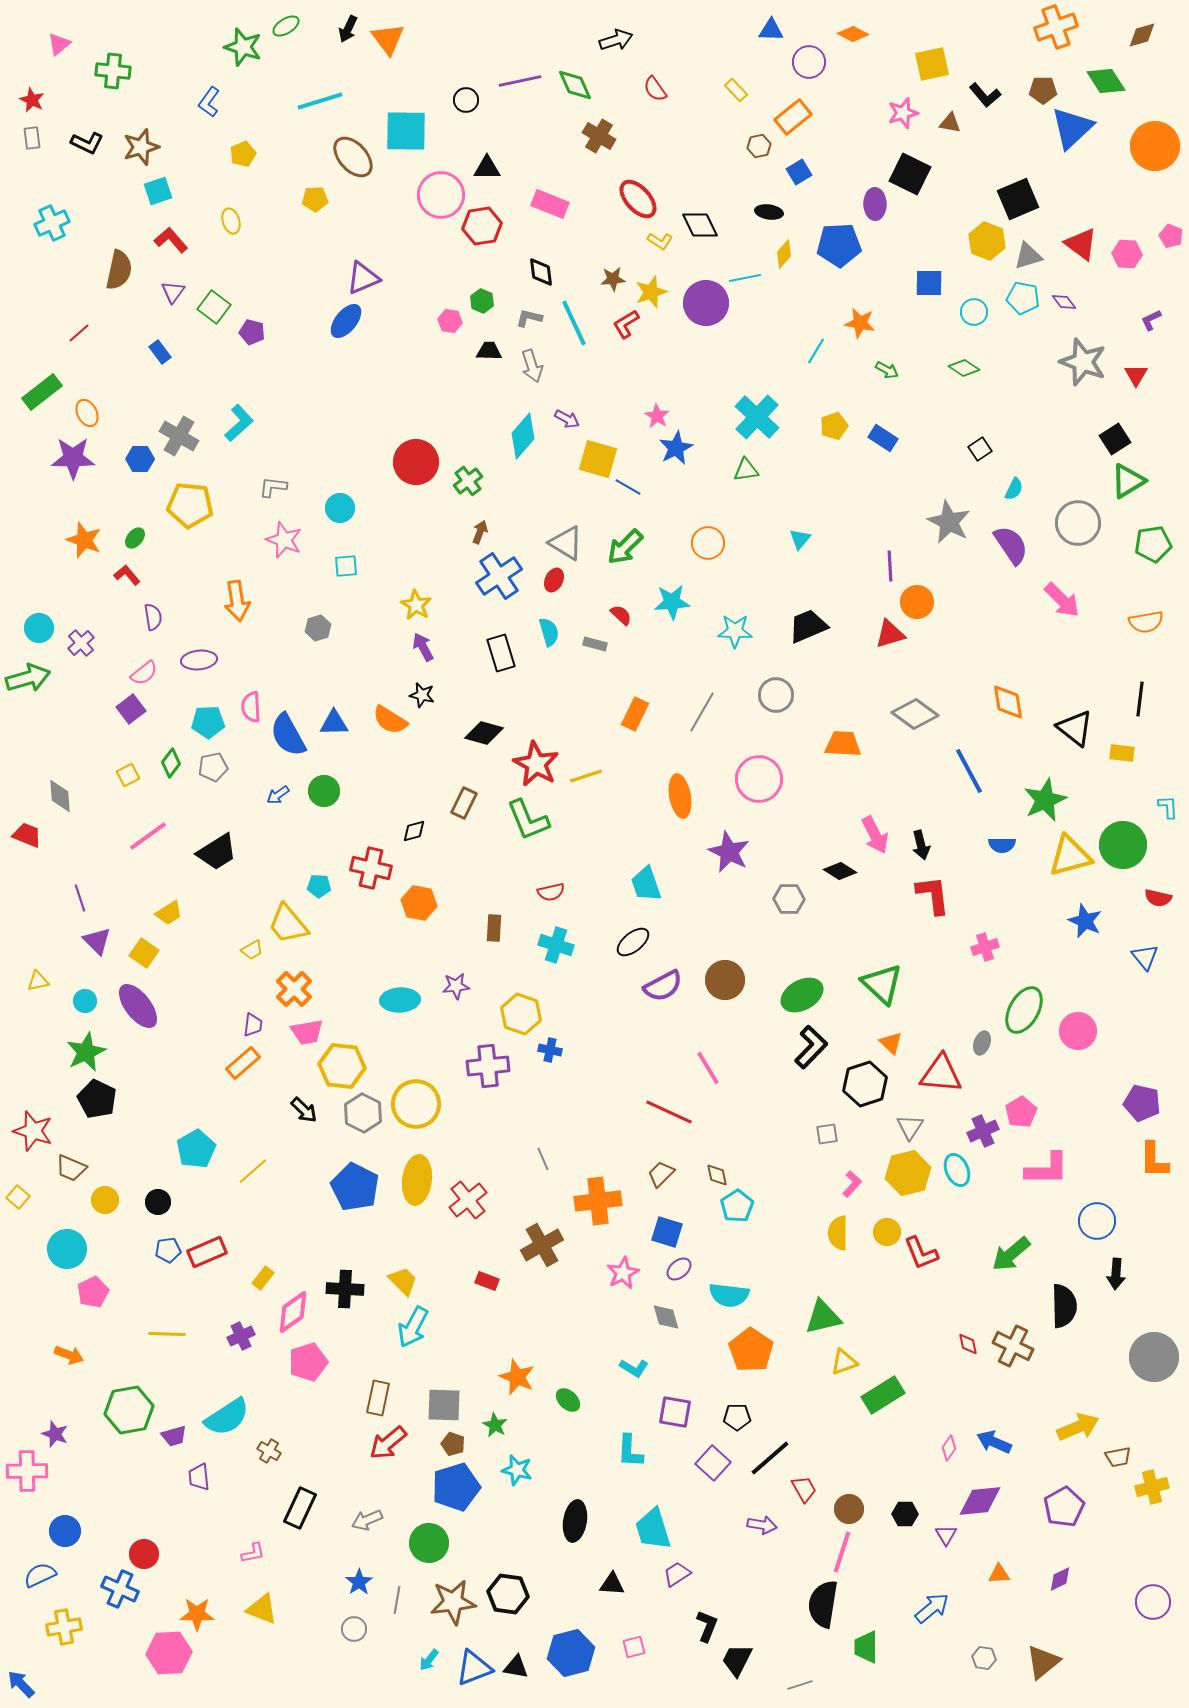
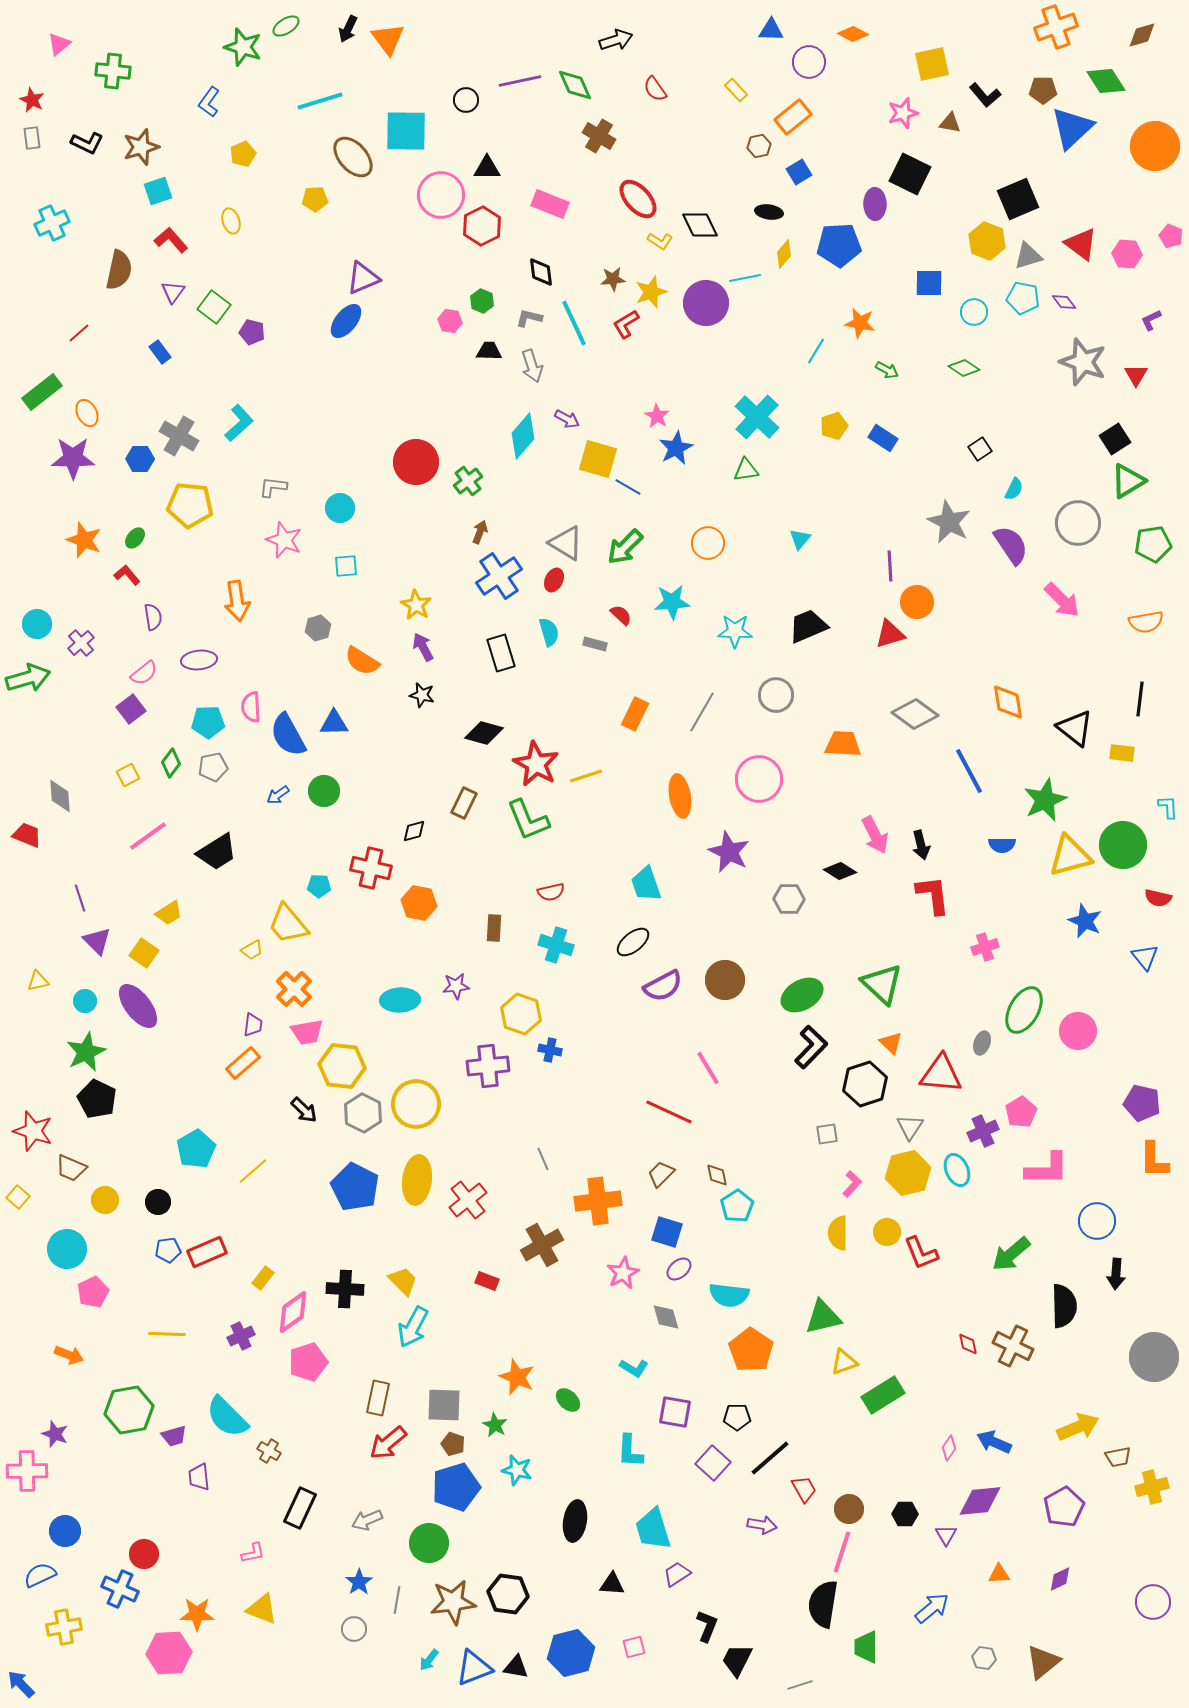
red hexagon at (482, 226): rotated 18 degrees counterclockwise
cyan circle at (39, 628): moved 2 px left, 4 px up
orange semicircle at (390, 720): moved 28 px left, 59 px up
cyan semicircle at (227, 1417): rotated 78 degrees clockwise
